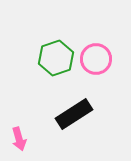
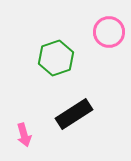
pink circle: moved 13 px right, 27 px up
pink arrow: moved 5 px right, 4 px up
